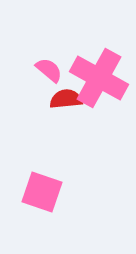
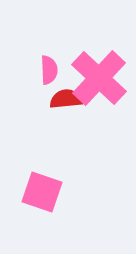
pink semicircle: rotated 48 degrees clockwise
pink cross: rotated 14 degrees clockwise
